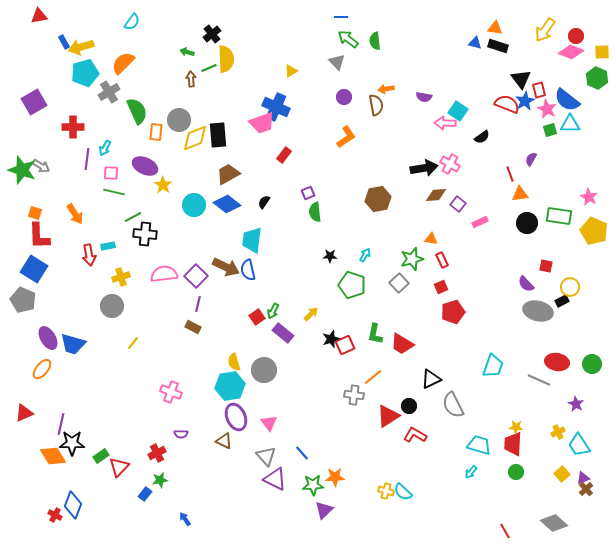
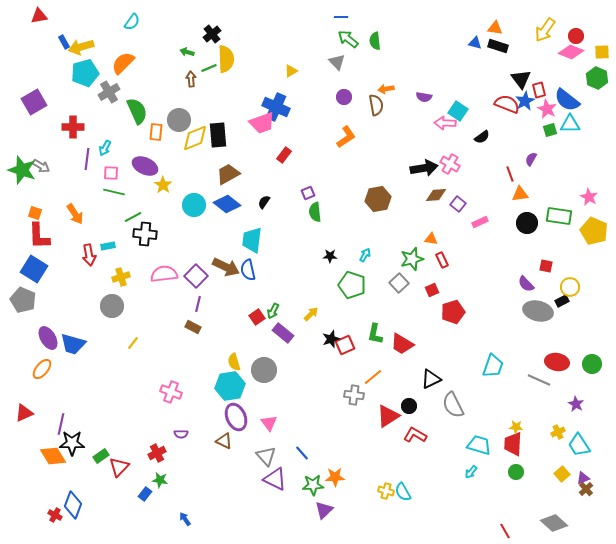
red square at (441, 287): moved 9 px left, 3 px down
green star at (160, 480): rotated 21 degrees clockwise
cyan semicircle at (403, 492): rotated 18 degrees clockwise
